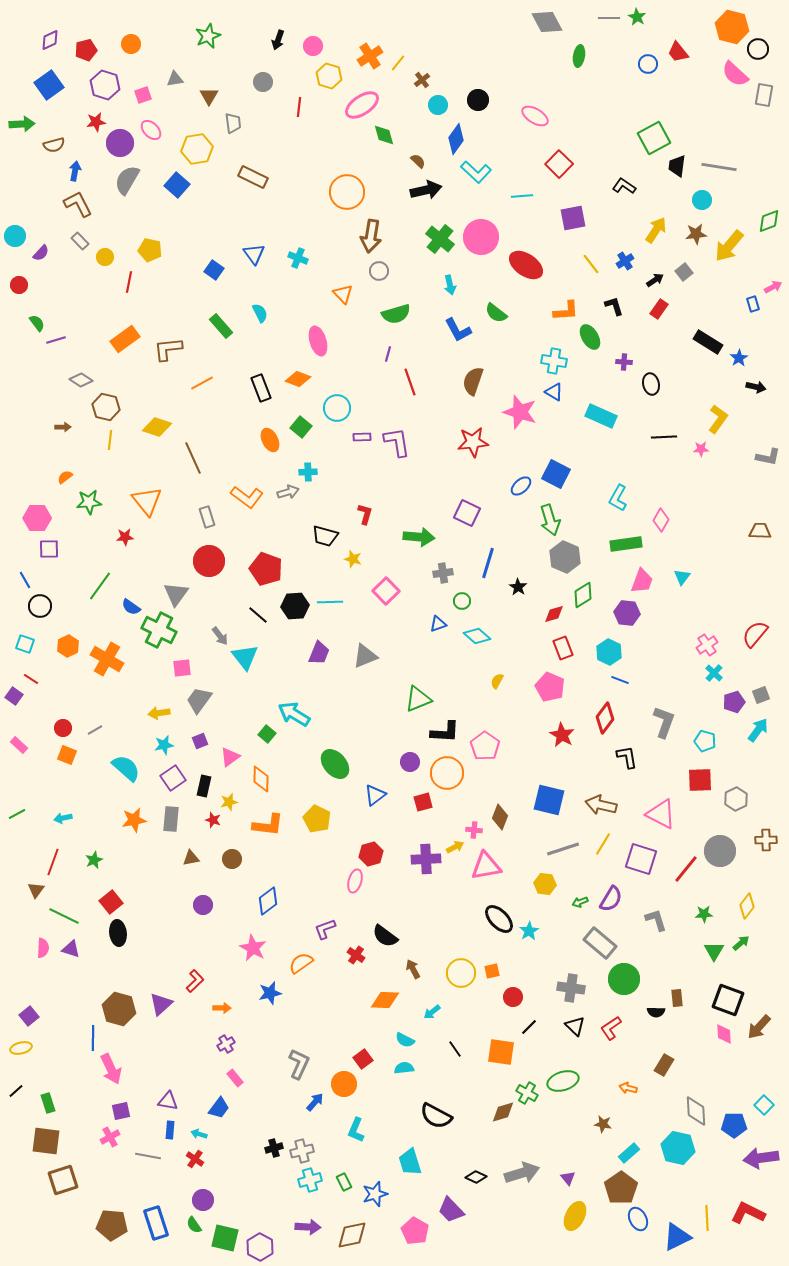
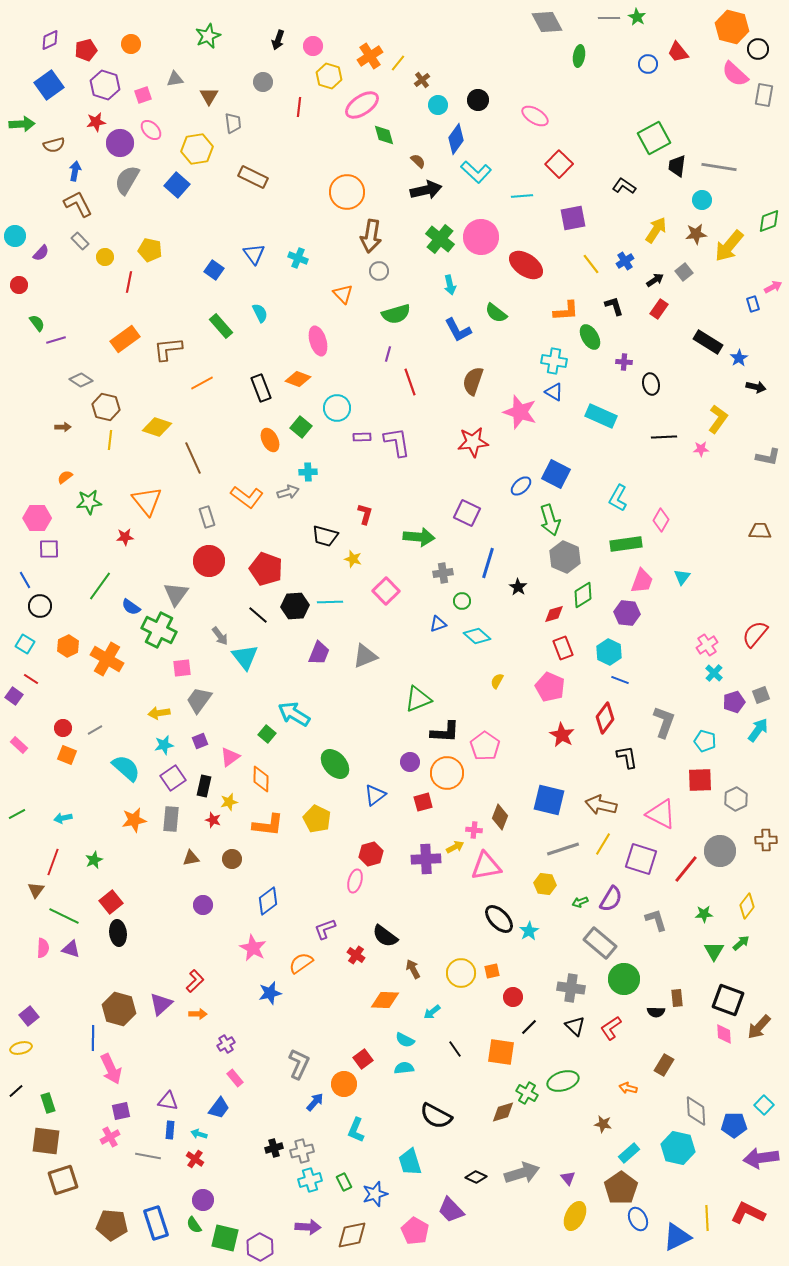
cyan square at (25, 644): rotated 12 degrees clockwise
orange arrow at (222, 1008): moved 24 px left, 6 px down
